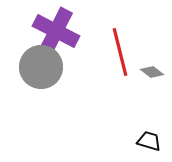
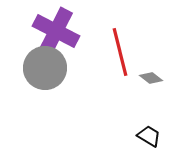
gray circle: moved 4 px right, 1 px down
gray diamond: moved 1 px left, 6 px down
black trapezoid: moved 5 px up; rotated 15 degrees clockwise
